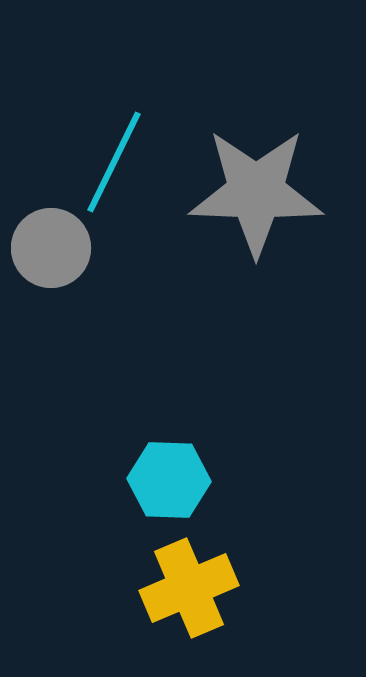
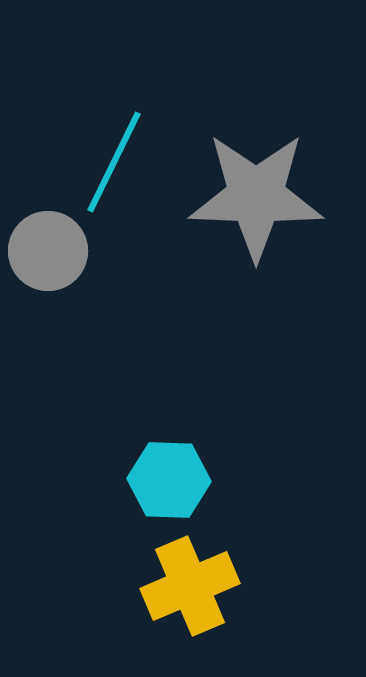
gray star: moved 4 px down
gray circle: moved 3 px left, 3 px down
yellow cross: moved 1 px right, 2 px up
